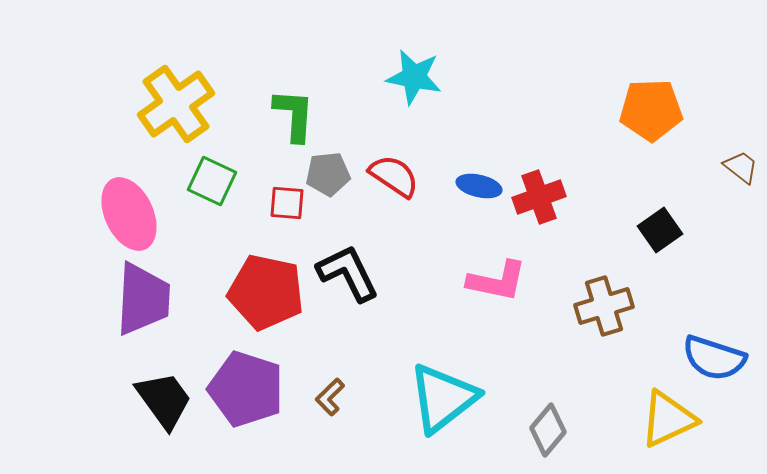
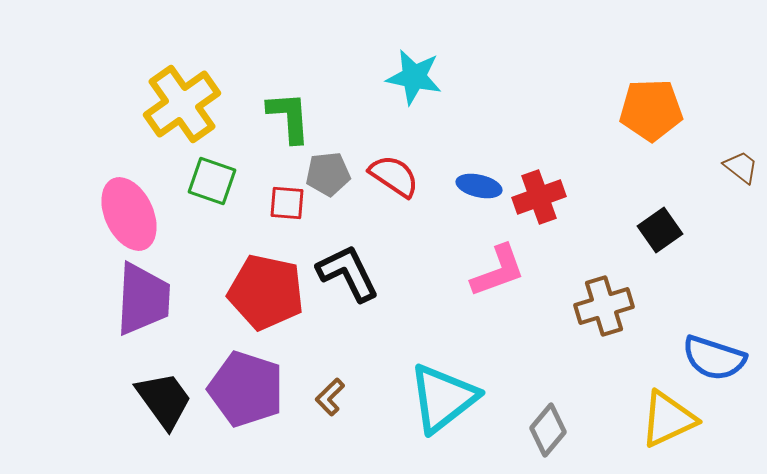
yellow cross: moved 6 px right
green L-shape: moved 5 px left, 2 px down; rotated 8 degrees counterclockwise
green square: rotated 6 degrees counterclockwise
pink L-shape: moved 1 px right, 10 px up; rotated 32 degrees counterclockwise
